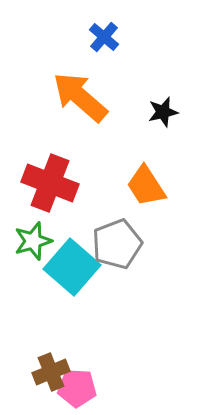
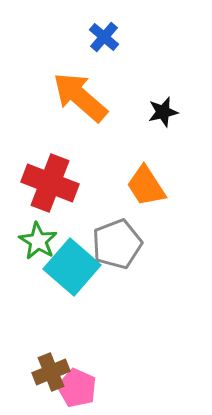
green star: moved 5 px right; rotated 24 degrees counterclockwise
pink pentagon: rotated 21 degrees clockwise
